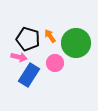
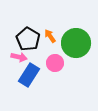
black pentagon: rotated 15 degrees clockwise
